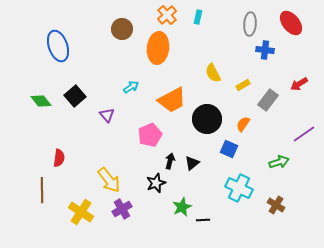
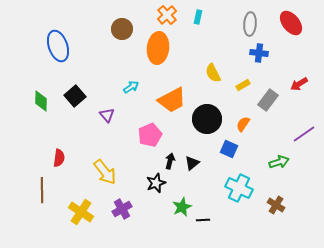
blue cross: moved 6 px left, 3 px down
green diamond: rotated 40 degrees clockwise
yellow arrow: moved 4 px left, 8 px up
